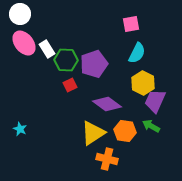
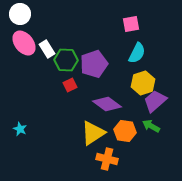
yellow hexagon: rotated 15 degrees clockwise
purple trapezoid: rotated 25 degrees clockwise
